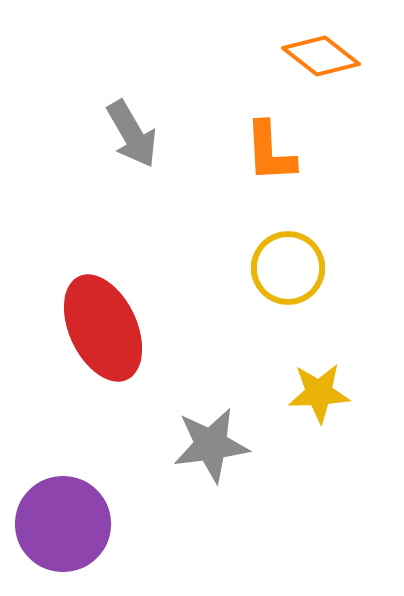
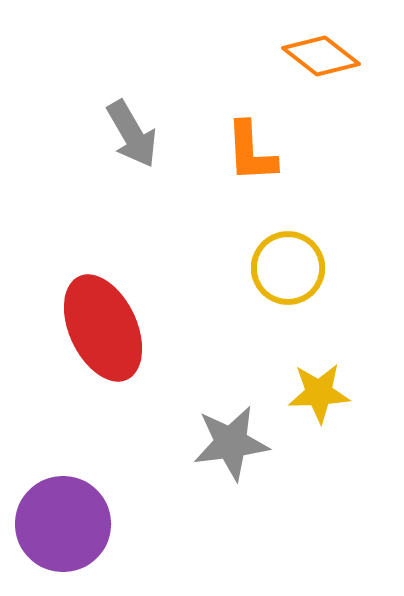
orange L-shape: moved 19 px left
gray star: moved 20 px right, 2 px up
